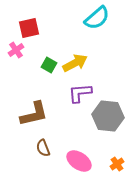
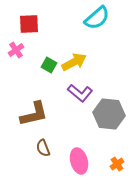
red square: moved 4 px up; rotated 10 degrees clockwise
yellow arrow: moved 1 px left, 1 px up
purple L-shape: rotated 135 degrees counterclockwise
gray hexagon: moved 1 px right, 2 px up
pink ellipse: rotated 40 degrees clockwise
